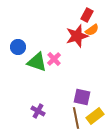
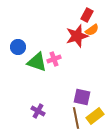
pink cross: rotated 24 degrees clockwise
